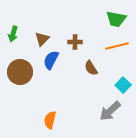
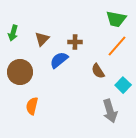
green arrow: moved 1 px up
orange line: rotated 35 degrees counterclockwise
blue semicircle: moved 8 px right; rotated 24 degrees clockwise
brown semicircle: moved 7 px right, 3 px down
gray arrow: rotated 65 degrees counterclockwise
orange semicircle: moved 18 px left, 14 px up
